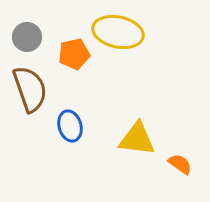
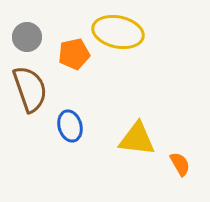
orange semicircle: rotated 25 degrees clockwise
